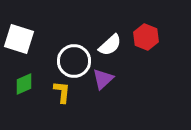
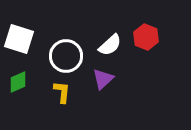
white circle: moved 8 px left, 5 px up
green diamond: moved 6 px left, 2 px up
